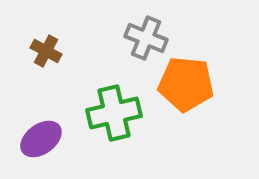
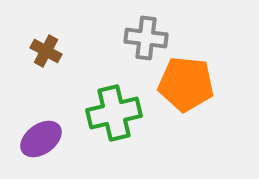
gray cross: rotated 15 degrees counterclockwise
